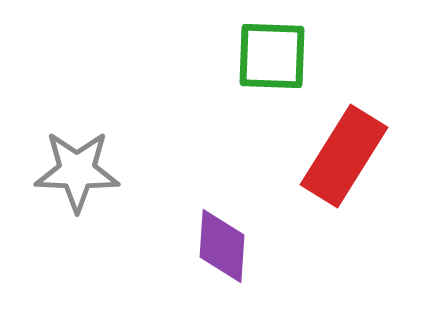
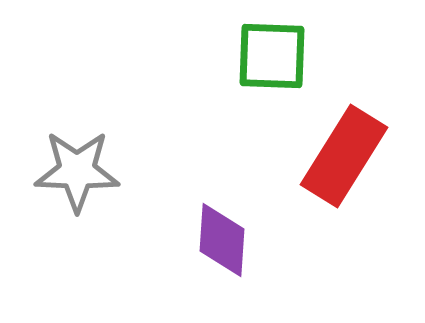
purple diamond: moved 6 px up
